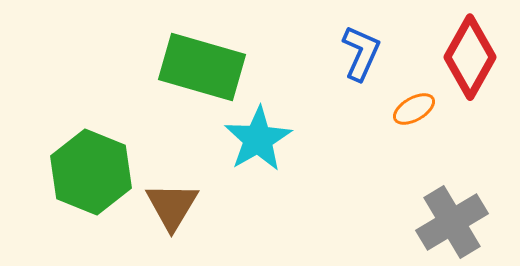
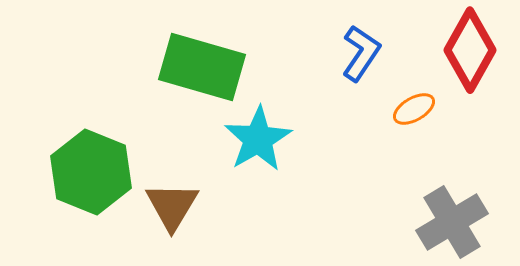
blue L-shape: rotated 10 degrees clockwise
red diamond: moved 7 px up
